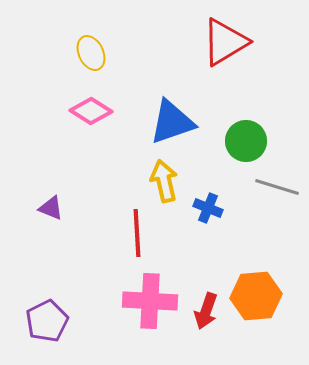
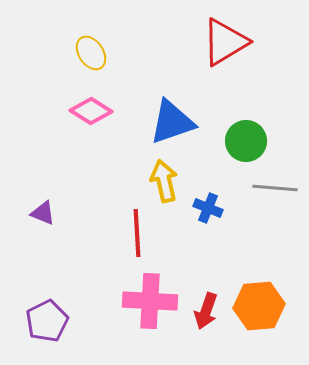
yellow ellipse: rotated 8 degrees counterclockwise
gray line: moved 2 px left, 1 px down; rotated 12 degrees counterclockwise
purple triangle: moved 8 px left, 5 px down
orange hexagon: moved 3 px right, 10 px down
